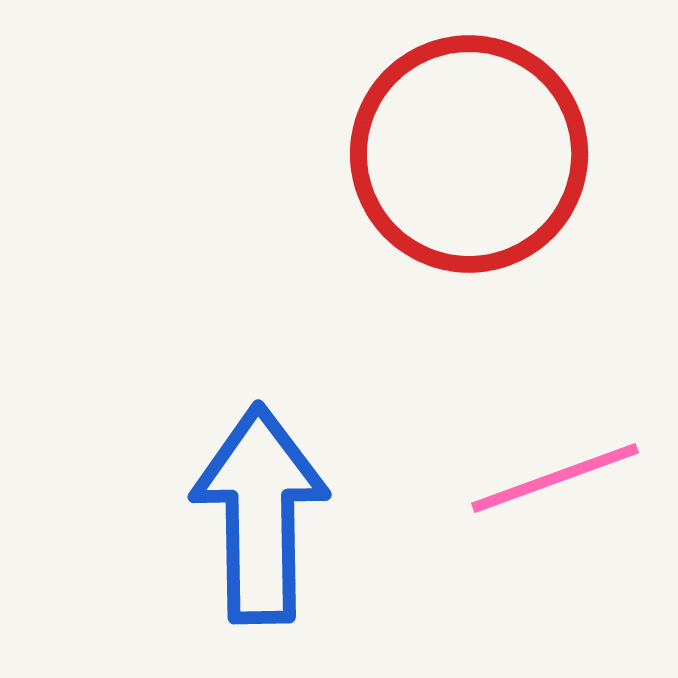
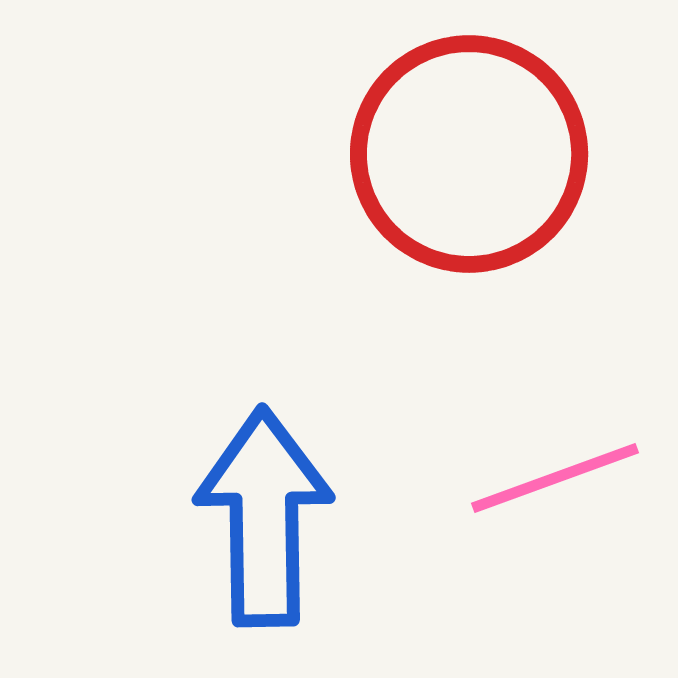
blue arrow: moved 4 px right, 3 px down
